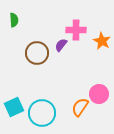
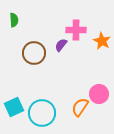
brown circle: moved 3 px left
